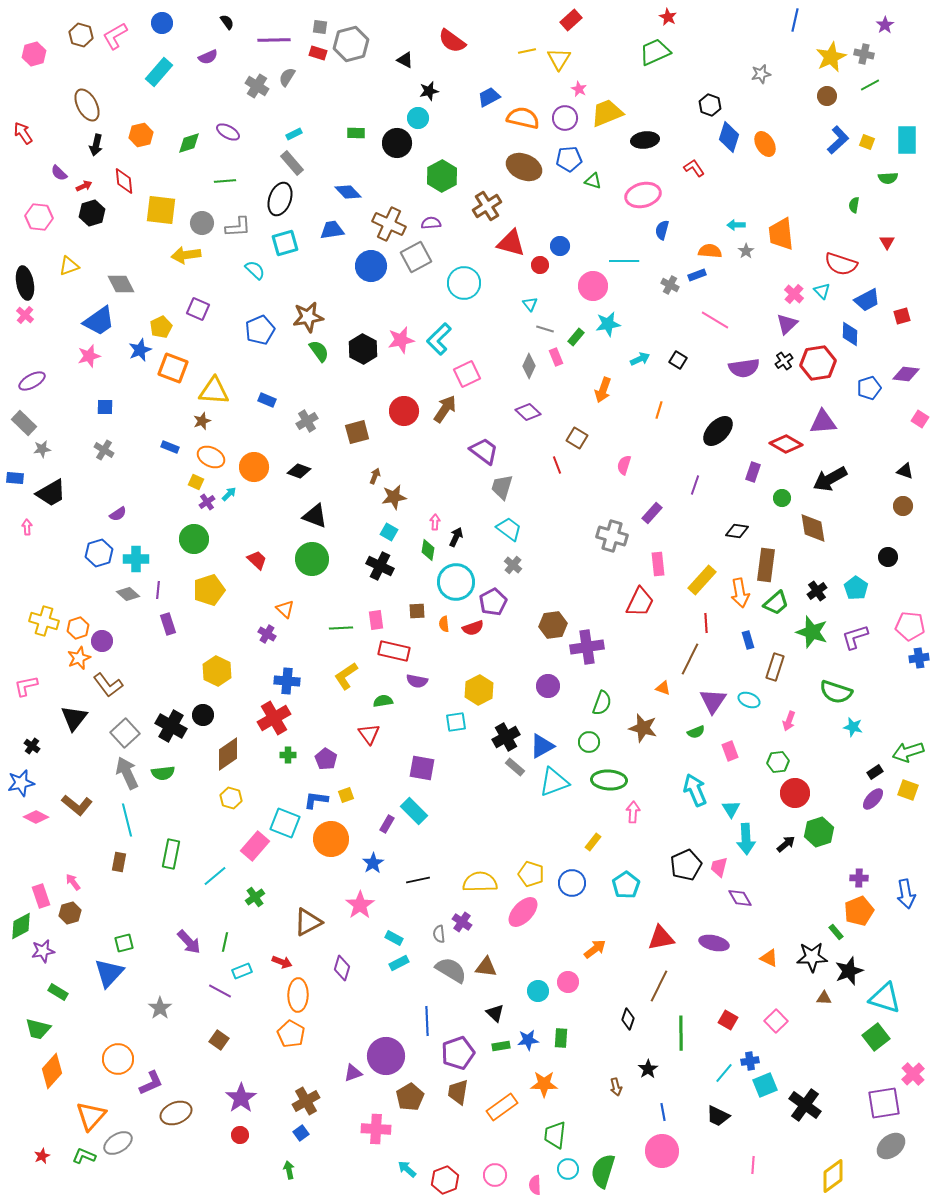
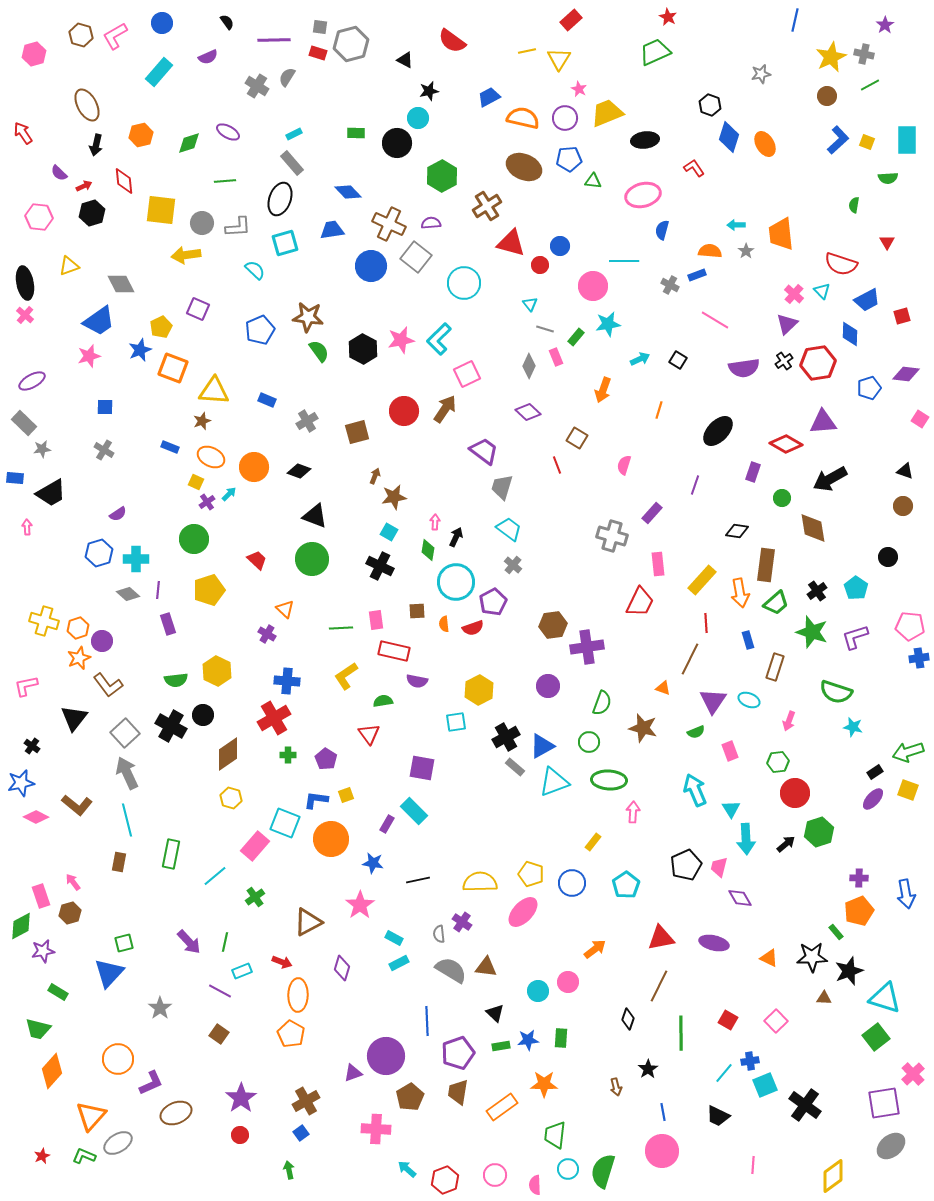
green triangle at (593, 181): rotated 12 degrees counterclockwise
gray square at (416, 257): rotated 24 degrees counterclockwise
brown star at (308, 317): rotated 16 degrees clockwise
green semicircle at (163, 773): moved 13 px right, 93 px up
blue star at (373, 863): rotated 30 degrees counterclockwise
brown square at (219, 1040): moved 6 px up
